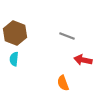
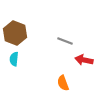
gray line: moved 2 px left, 5 px down
red arrow: moved 1 px right
